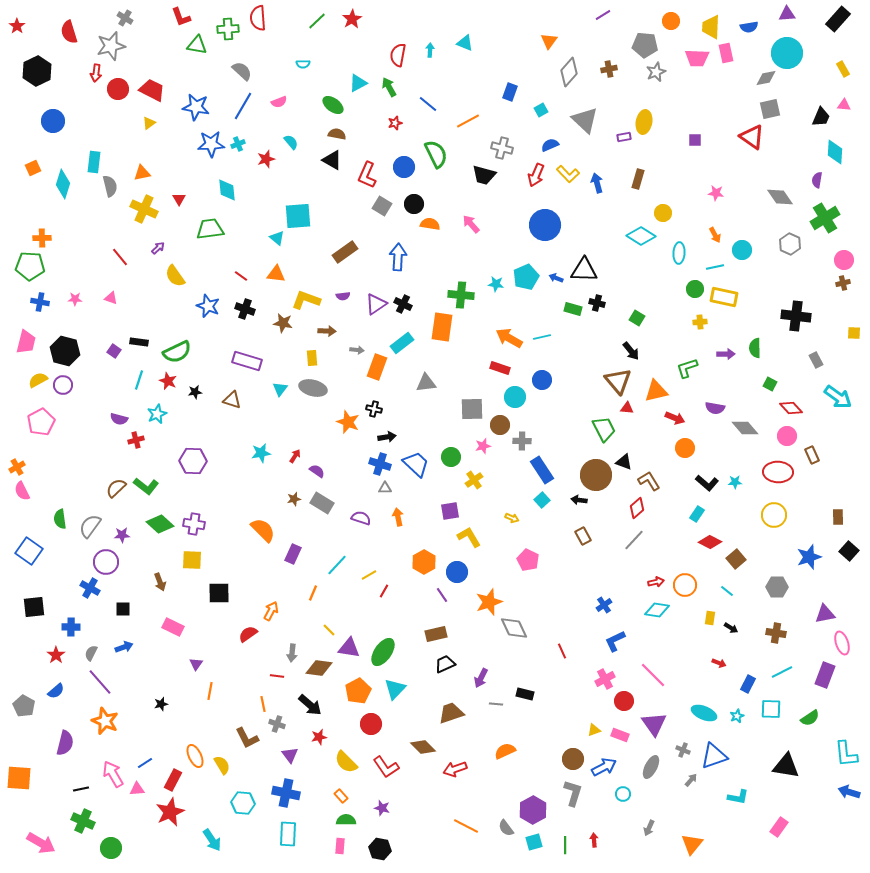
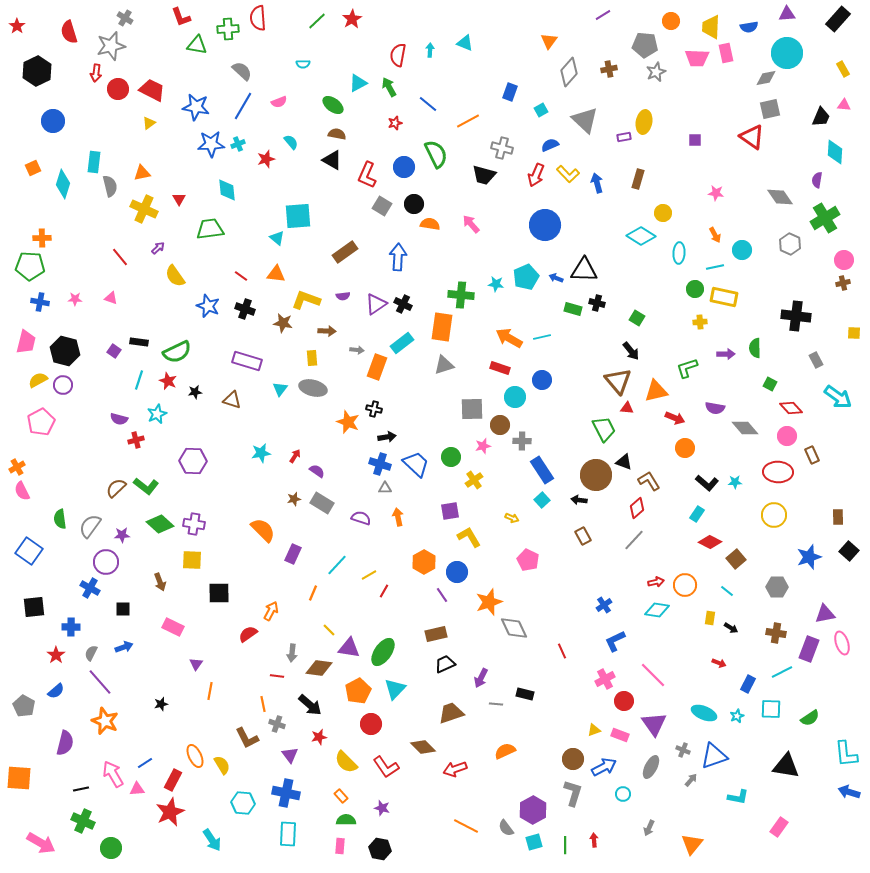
gray triangle at (426, 383): moved 18 px right, 18 px up; rotated 10 degrees counterclockwise
purple rectangle at (825, 675): moved 16 px left, 26 px up
